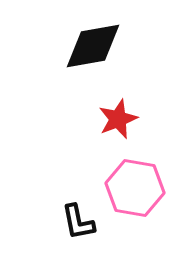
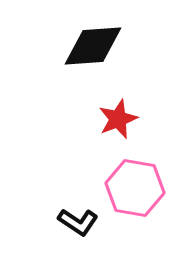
black diamond: rotated 6 degrees clockwise
black L-shape: rotated 45 degrees counterclockwise
